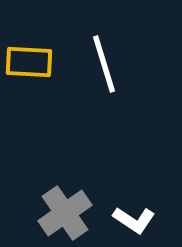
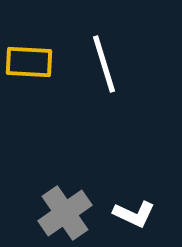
white L-shape: moved 6 px up; rotated 9 degrees counterclockwise
